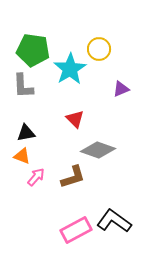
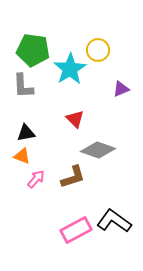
yellow circle: moved 1 px left, 1 px down
pink arrow: moved 2 px down
